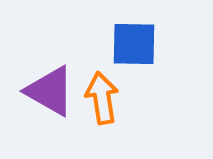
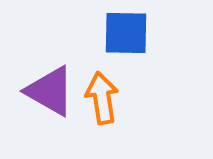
blue square: moved 8 px left, 11 px up
